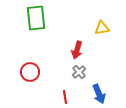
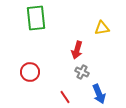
gray cross: moved 3 px right; rotated 24 degrees counterclockwise
red line: rotated 24 degrees counterclockwise
